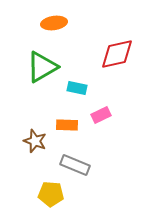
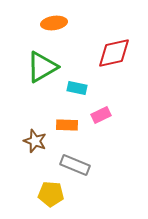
red diamond: moved 3 px left, 1 px up
